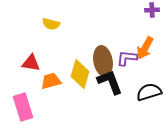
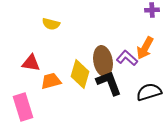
purple L-shape: rotated 35 degrees clockwise
black L-shape: moved 1 px left, 1 px down
